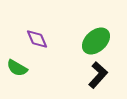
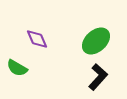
black L-shape: moved 2 px down
